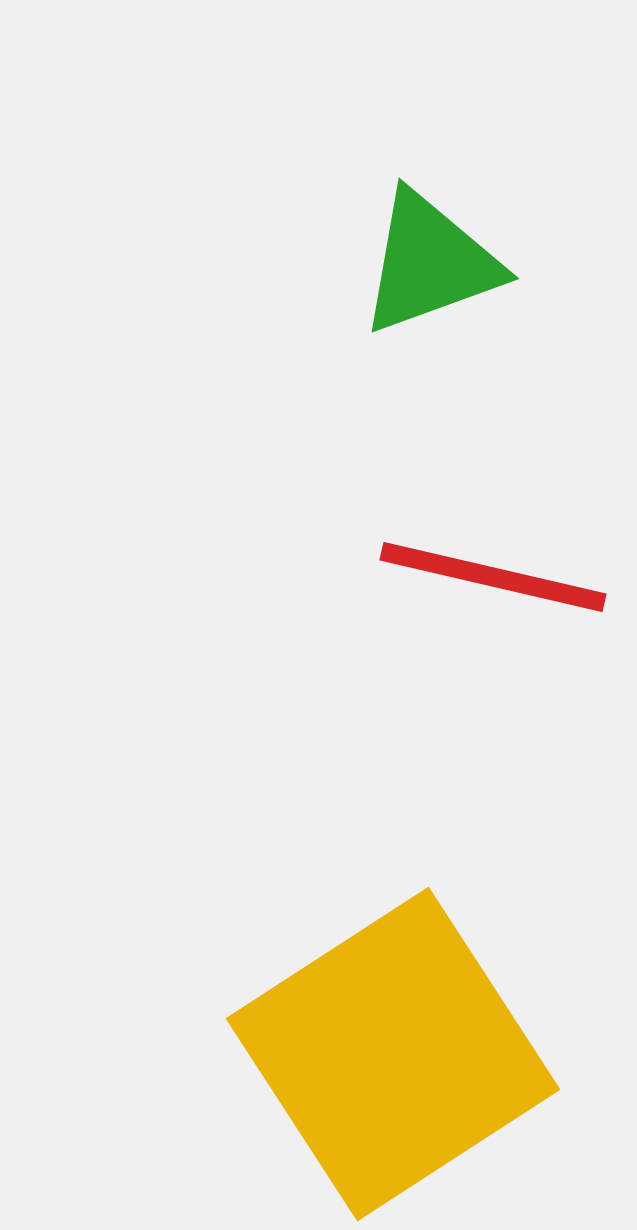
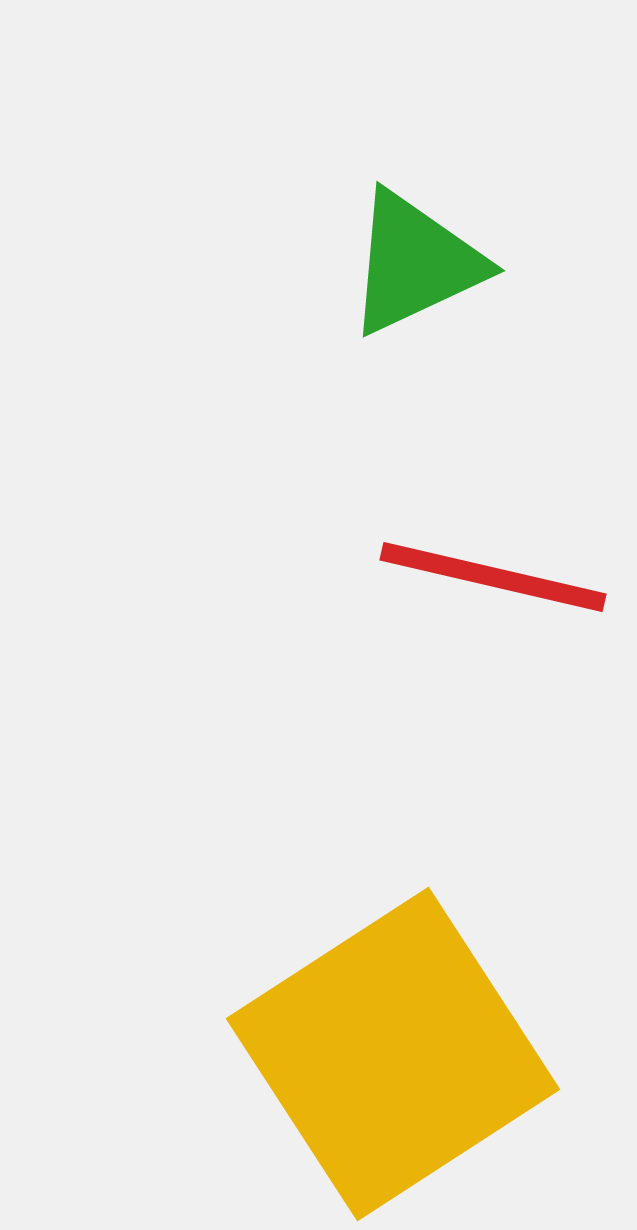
green triangle: moved 15 px left; rotated 5 degrees counterclockwise
